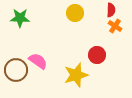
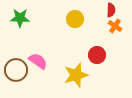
yellow circle: moved 6 px down
